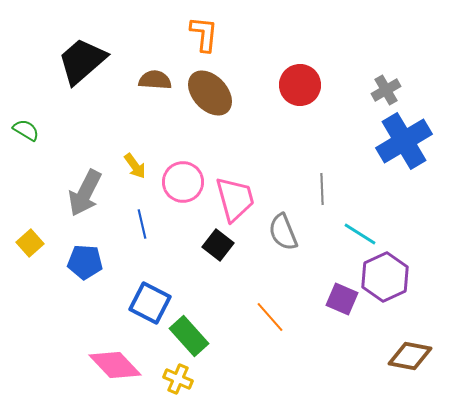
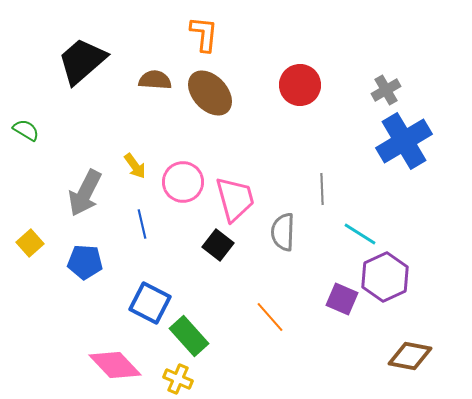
gray semicircle: rotated 24 degrees clockwise
